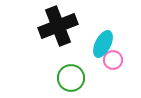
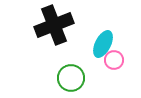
black cross: moved 4 px left, 1 px up
pink circle: moved 1 px right
